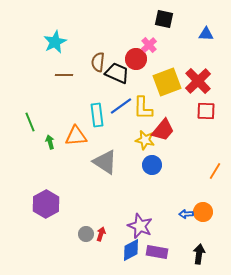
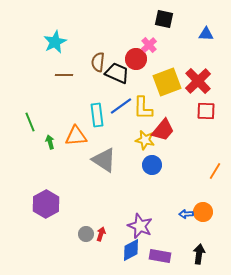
gray triangle: moved 1 px left, 2 px up
purple rectangle: moved 3 px right, 4 px down
